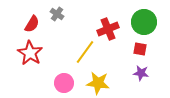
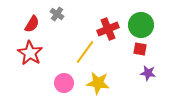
green circle: moved 3 px left, 3 px down
purple star: moved 7 px right
